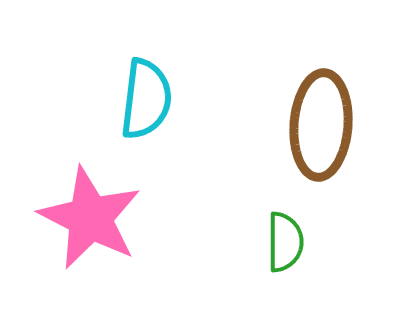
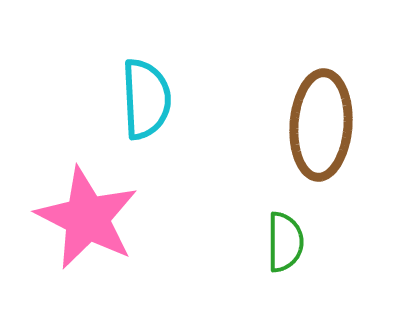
cyan semicircle: rotated 10 degrees counterclockwise
pink star: moved 3 px left
